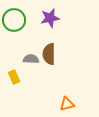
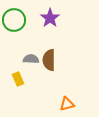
purple star: rotated 24 degrees counterclockwise
brown semicircle: moved 6 px down
yellow rectangle: moved 4 px right, 2 px down
